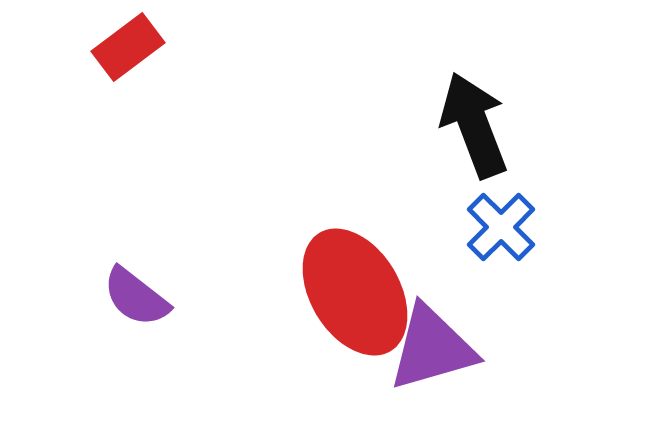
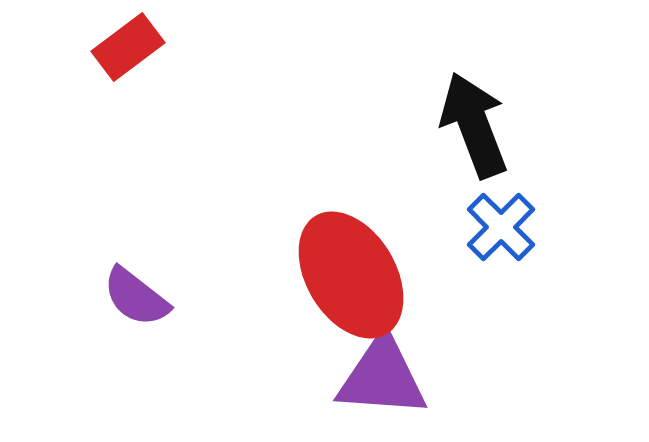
red ellipse: moved 4 px left, 17 px up
purple triangle: moved 50 px left, 29 px down; rotated 20 degrees clockwise
